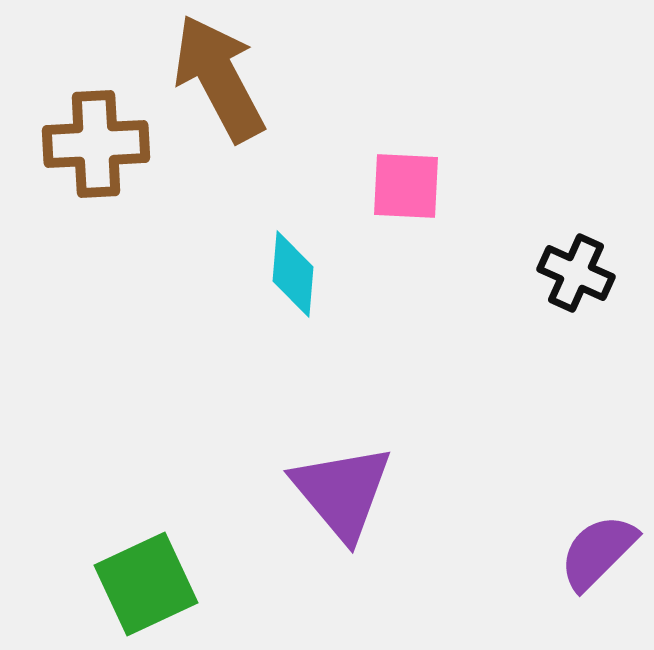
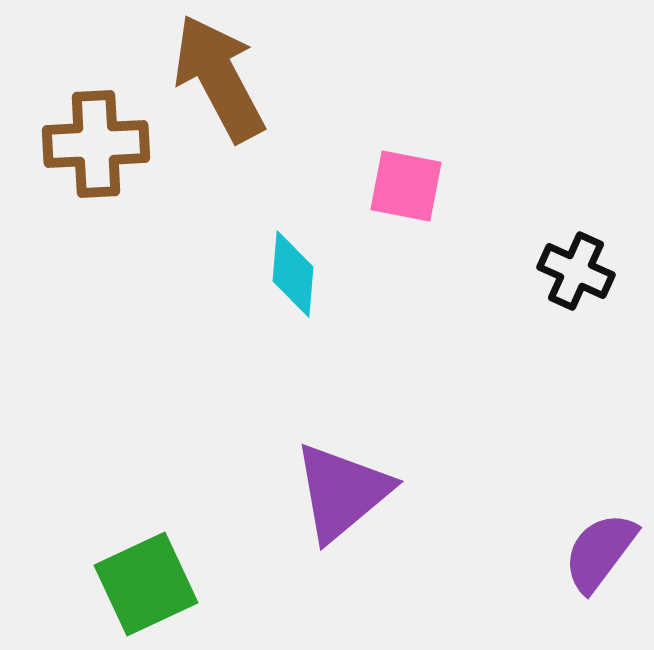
pink square: rotated 8 degrees clockwise
black cross: moved 2 px up
purple triangle: rotated 30 degrees clockwise
purple semicircle: moved 2 px right; rotated 8 degrees counterclockwise
